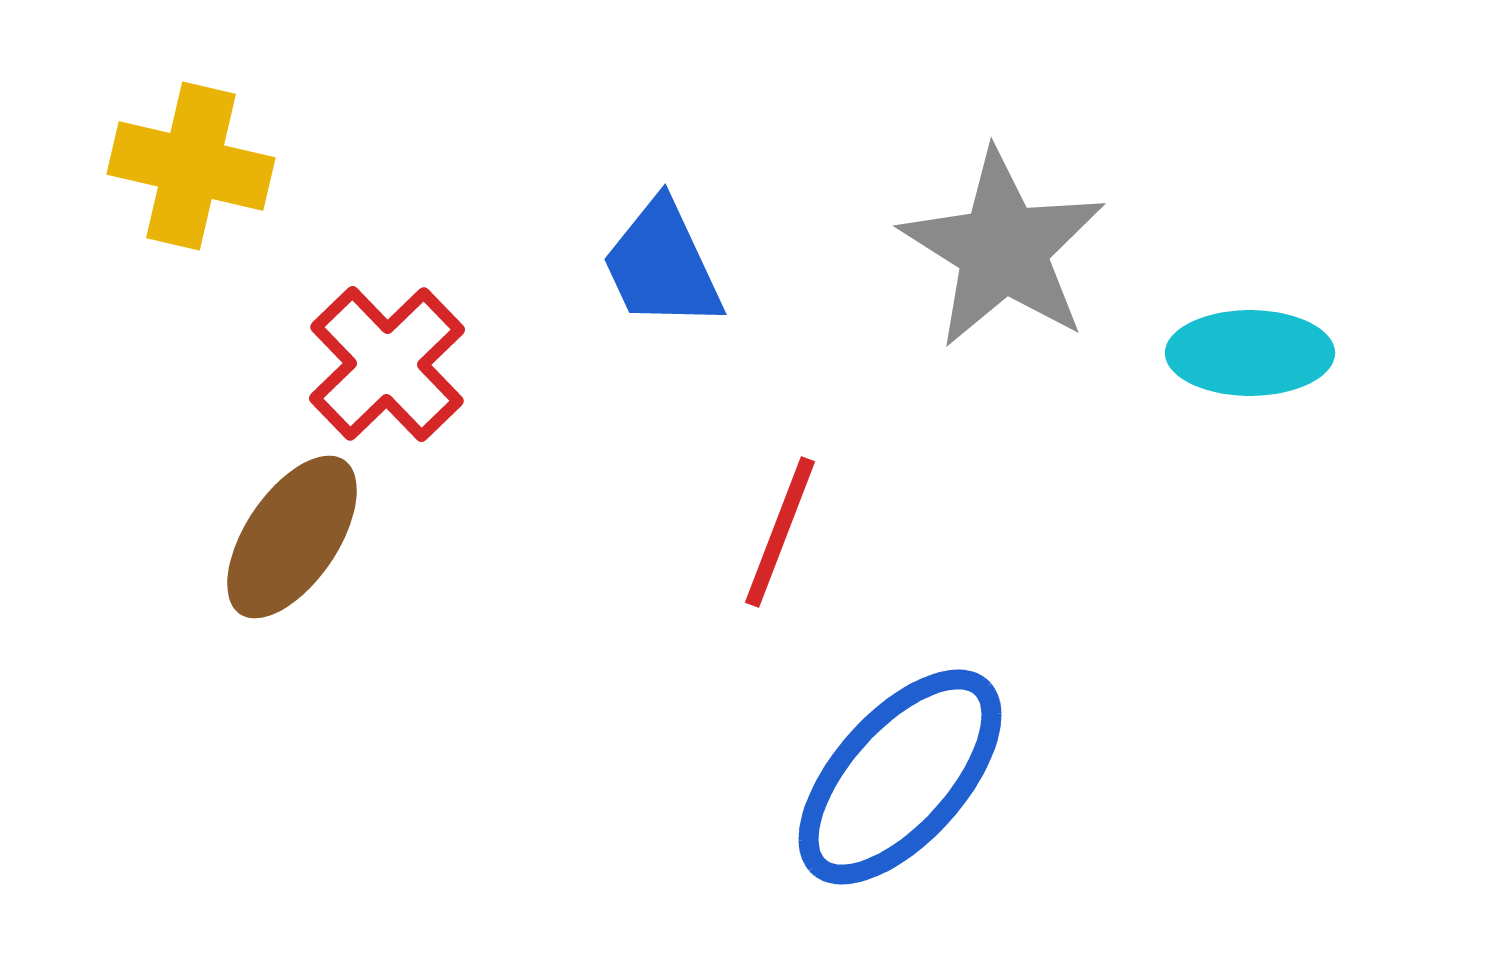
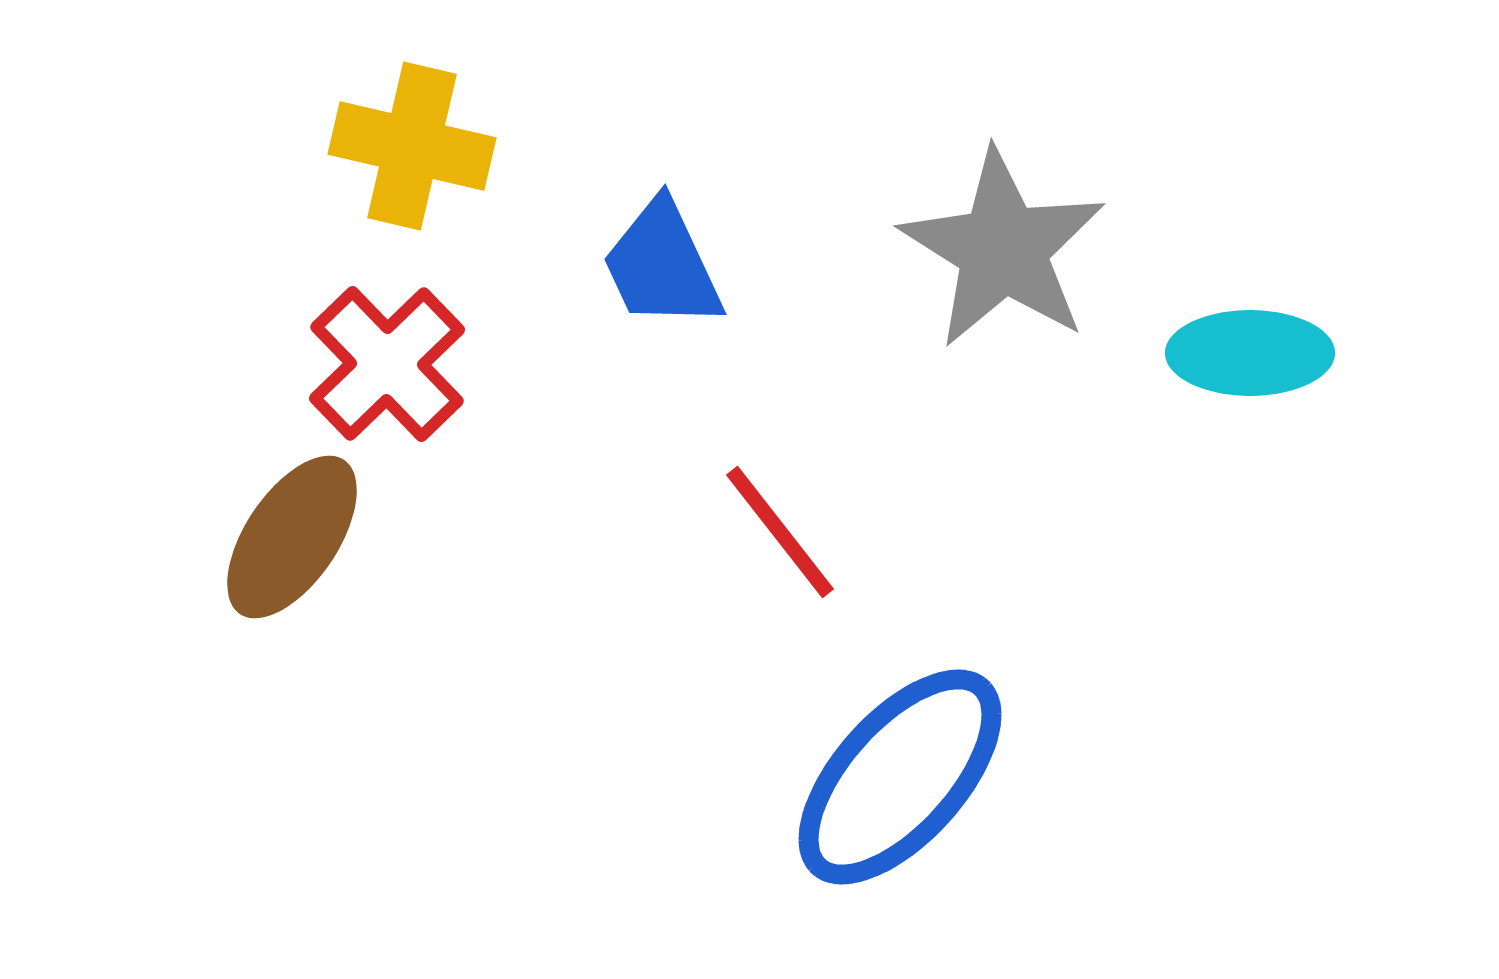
yellow cross: moved 221 px right, 20 px up
red line: rotated 59 degrees counterclockwise
